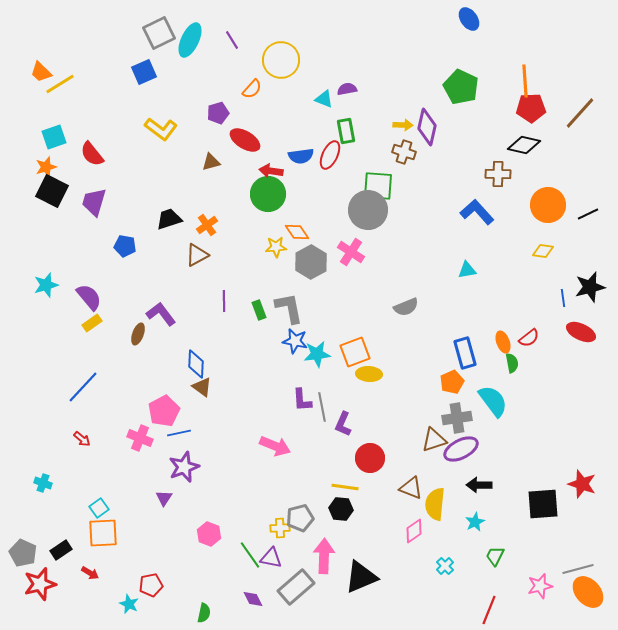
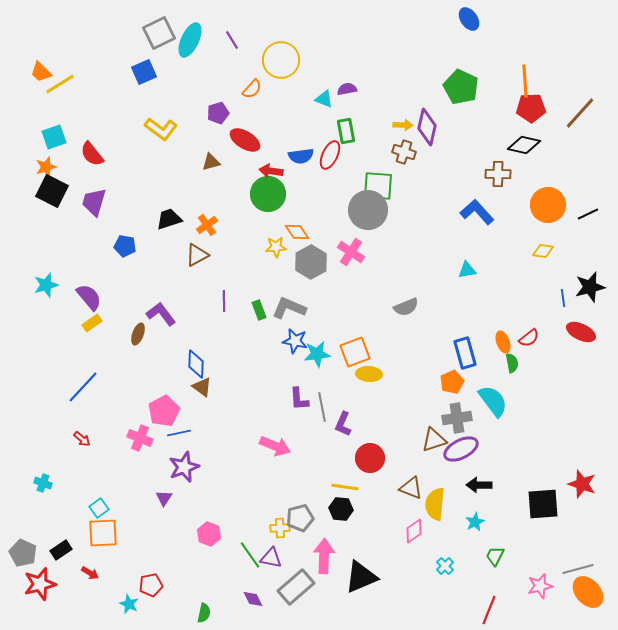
gray L-shape at (289, 308): rotated 56 degrees counterclockwise
purple L-shape at (302, 400): moved 3 px left, 1 px up
